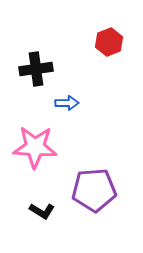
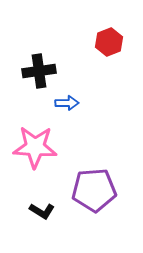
black cross: moved 3 px right, 2 px down
